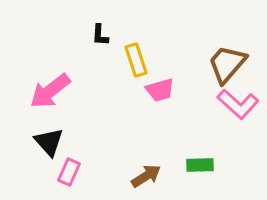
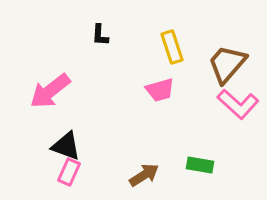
yellow rectangle: moved 36 px right, 13 px up
black triangle: moved 17 px right, 4 px down; rotated 28 degrees counterclockwise
green rectangle: rotated 12 degrees clockwise
brown arrow: moved 2 px left, 1 px up
